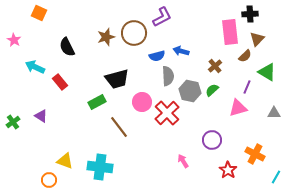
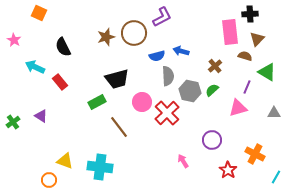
black semicircle: moved 4 px left
brown semicircle: rotated 120 degrees counterclockwise
